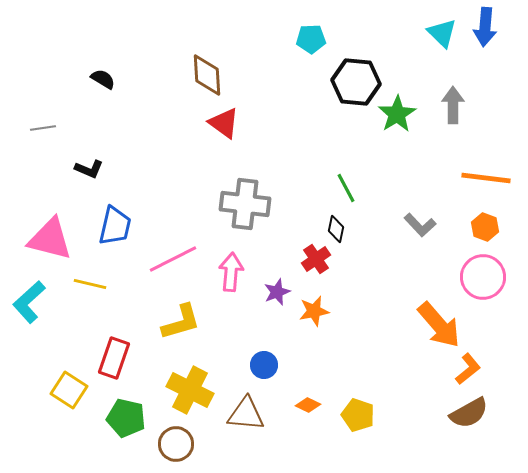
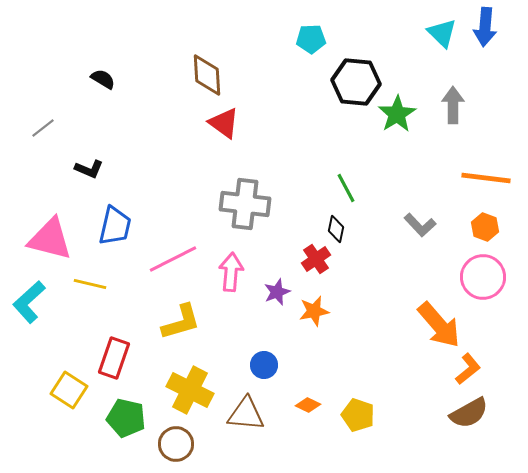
gray line: rotated 30 degrees counterclockwise
